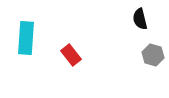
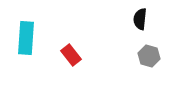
black semicircle: rotated 20 degrees clockwise
gray hexagon: moved 4 px left, 1 px down
